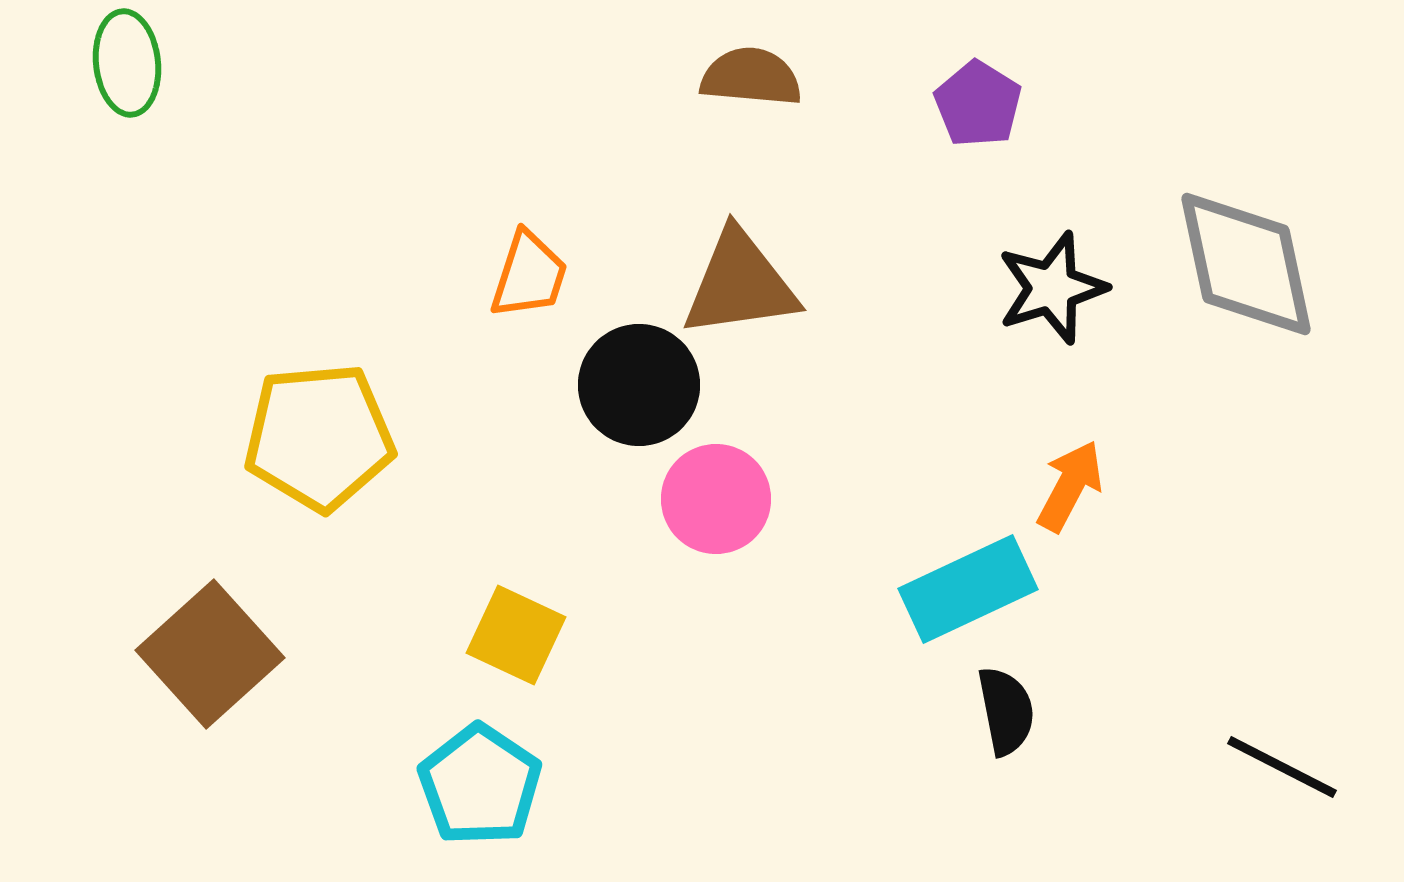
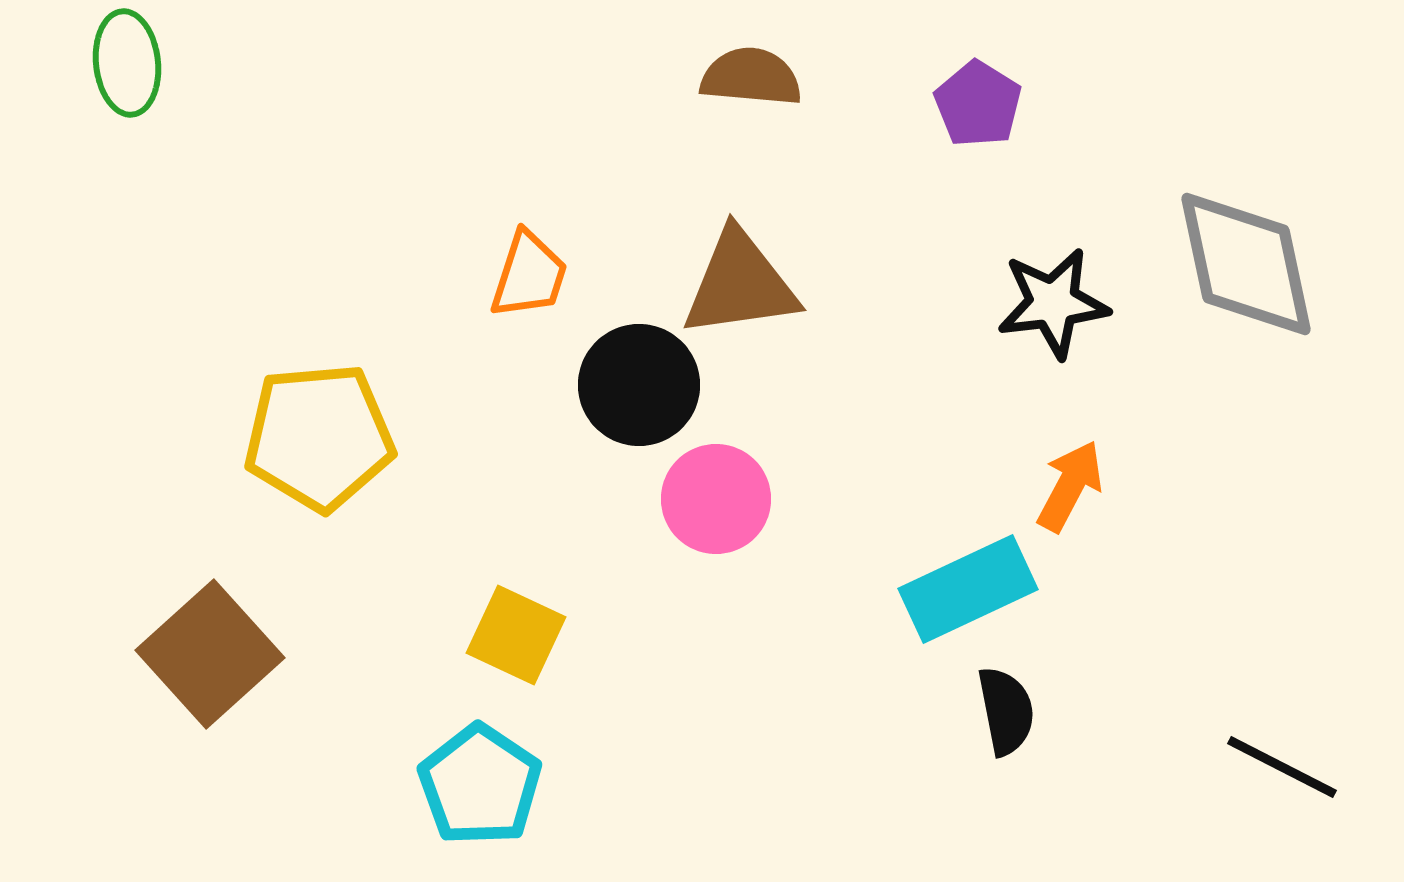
black star: moved 1 px right, 15 px down; rotated 10 degrees clockwise
